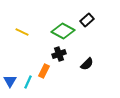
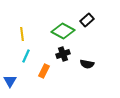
yellow line: moved 2 px down; rotated 56 degrees clockwise
black cross: moved 4 px right
black semicircle: rotated 56 degrees clockwise
cyan line: moved 2 px left, 26 px up
